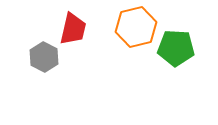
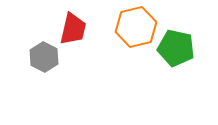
green pentagon: rotated 9 degrees clockwise
